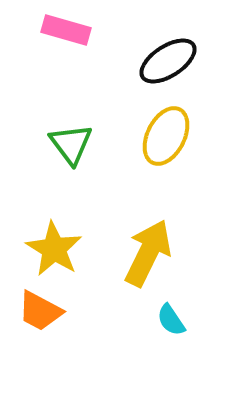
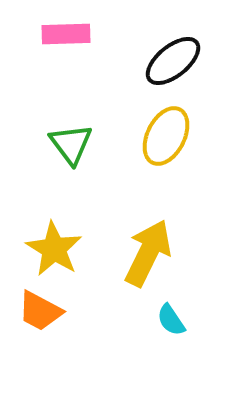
pink rectangle: moved 4 px down; rotated 18 degrees counterclockwise
black ellipse: moved 5 px right; rotated 6 degrees counterclockwise
